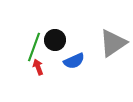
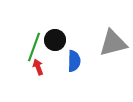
gray triangle: rotated 20 degrees clockwise
blue semicircle: rotated 65 degrees counterclockwise
